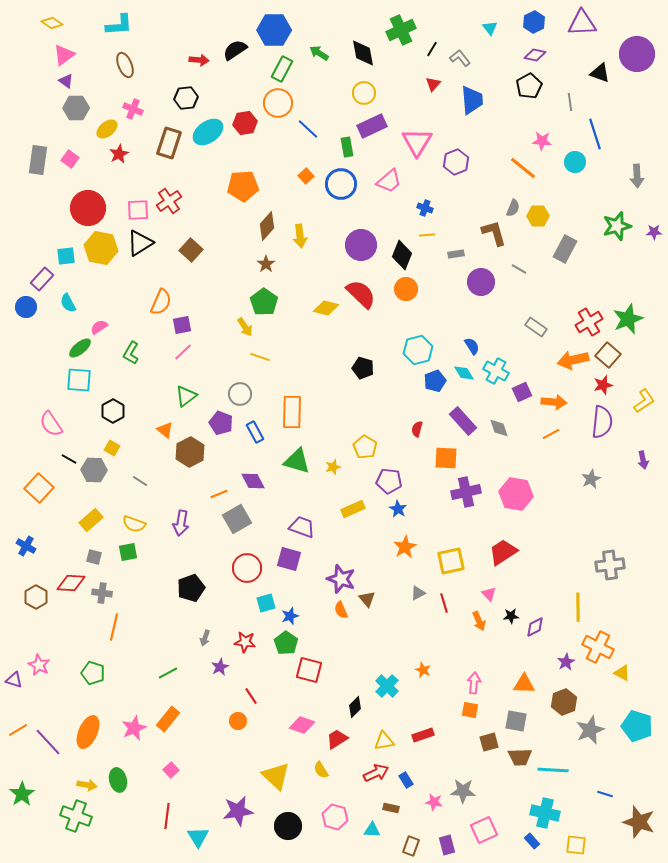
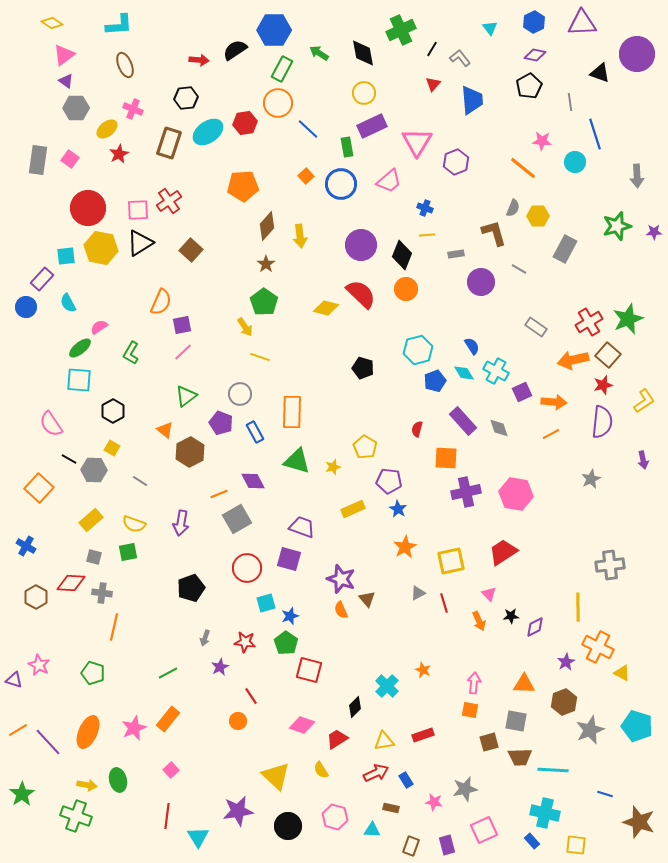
gray star at (463, 791): moved 2 px right, 2 px up; rotated 15 degrees counterclockwise
